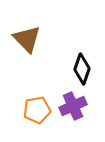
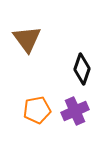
brown triangle: rotated 8 degrees clockwise
purple cross: moved 2 px right, 5 px down
